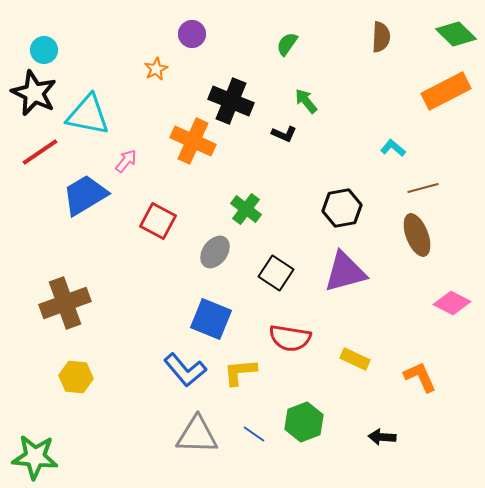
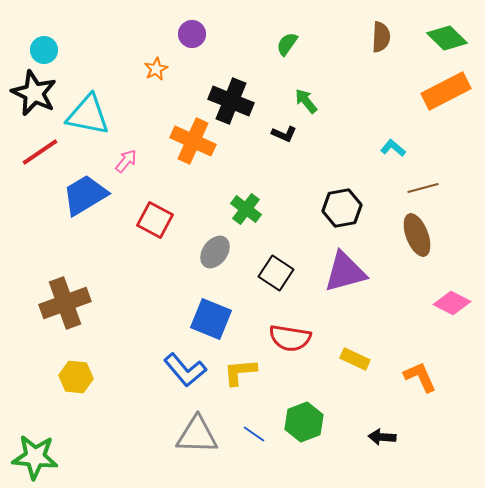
green diamond: moved 9 px left, 4 px down
red square: moved 3 px left, 1 px up
